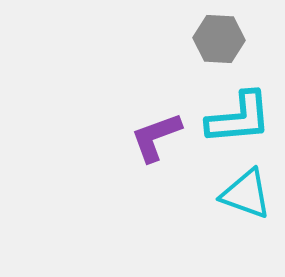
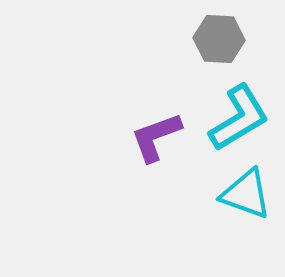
cyan L-shape: rotated 26 degrees counterclockwise
